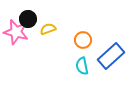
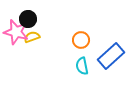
yellow semicircle: moved 16 px left, 8 px down
orange circle: moved 2 px left
